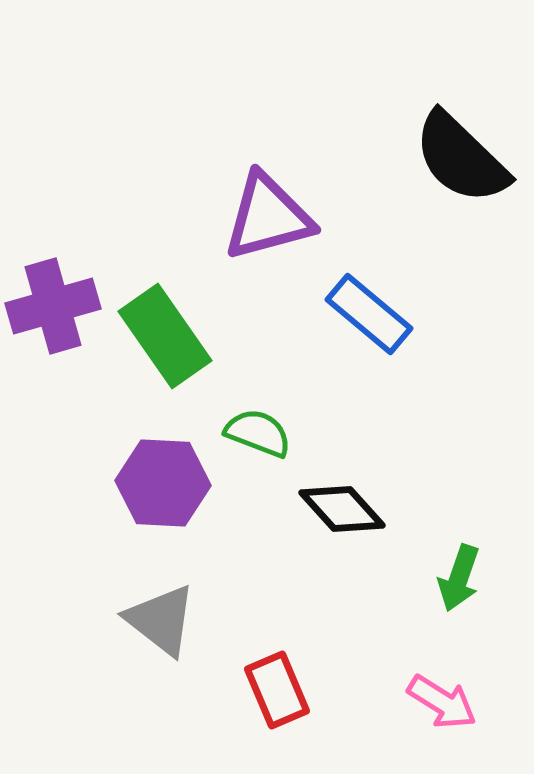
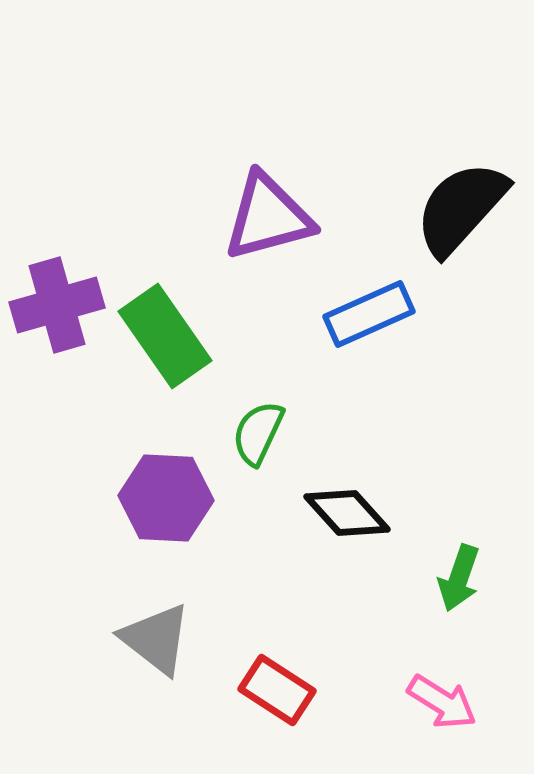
black semicircle: moved 50 px down; rotated 88 degrees clockwise
purple cross: moved 4 px right, 1 px up
blue rectangle: rotated 64 degrees counterclockwise
green semicircle: rotated 86 degrees counterclockwise
purple hexagon: moved 3 px right, 15 px down
black diamond: moved 5 px right, 4 px down
gray triangle: moved 5 px left, 19 px down
red rectangle: rotated 34 degrees counterclockwise
